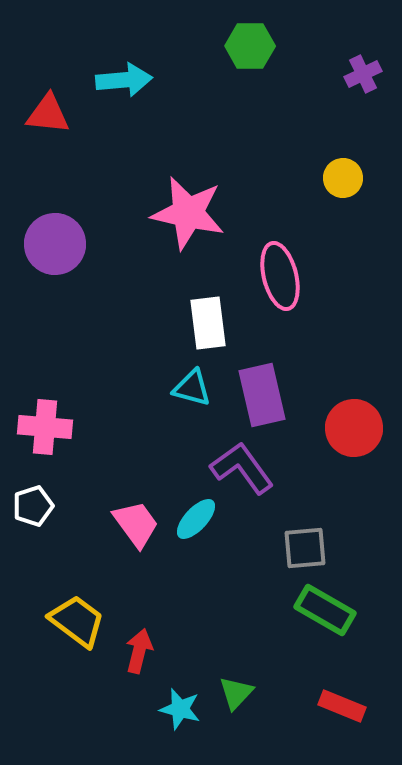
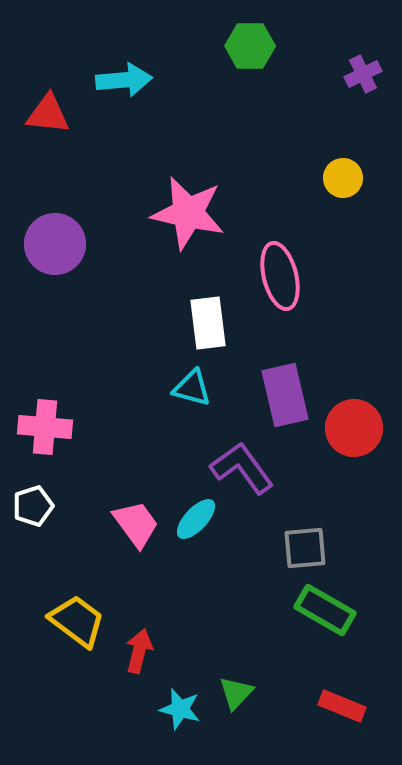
purple rectangle: moved 23 px right
